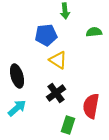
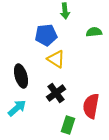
yellow triangle: moved 2 px left, 1 px up
black ellipse: moved 4 px right
